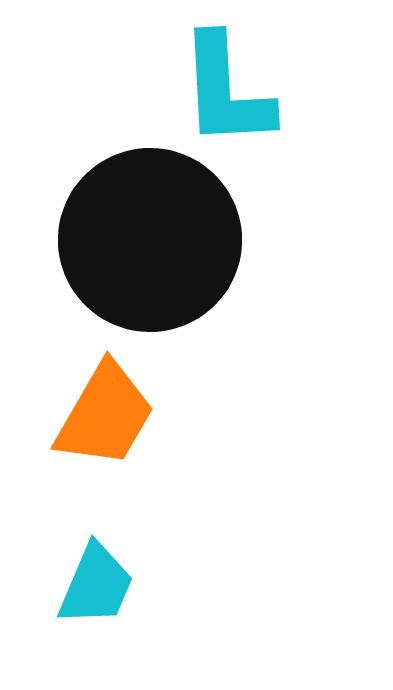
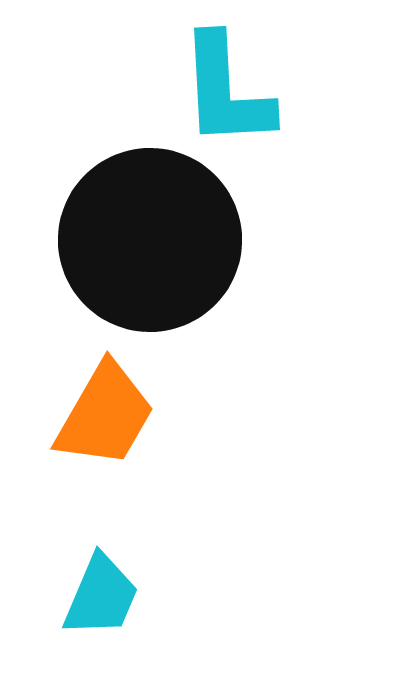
cyan trapezoid: moved 5 px right, 11 px down
